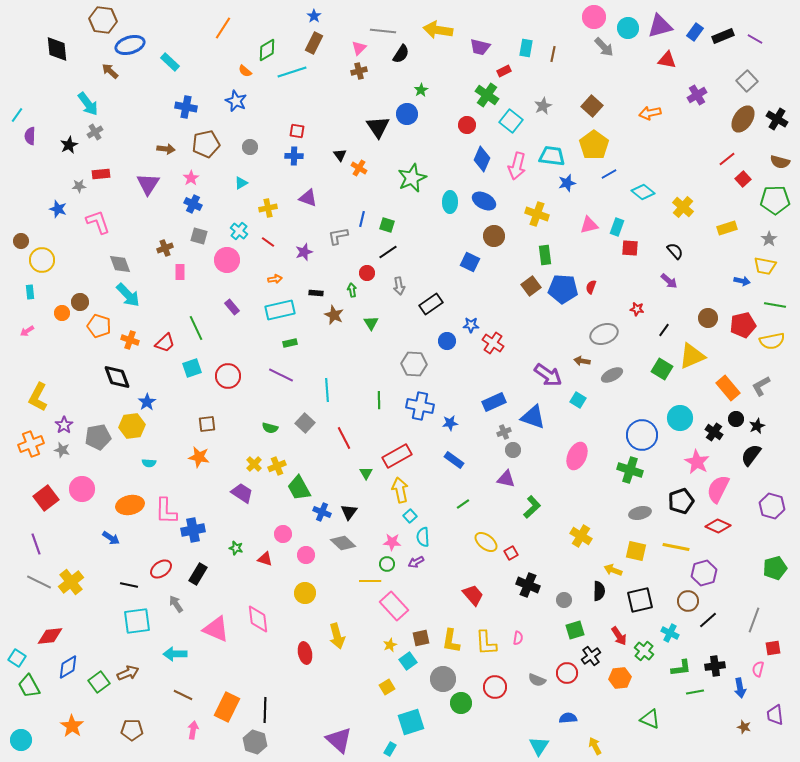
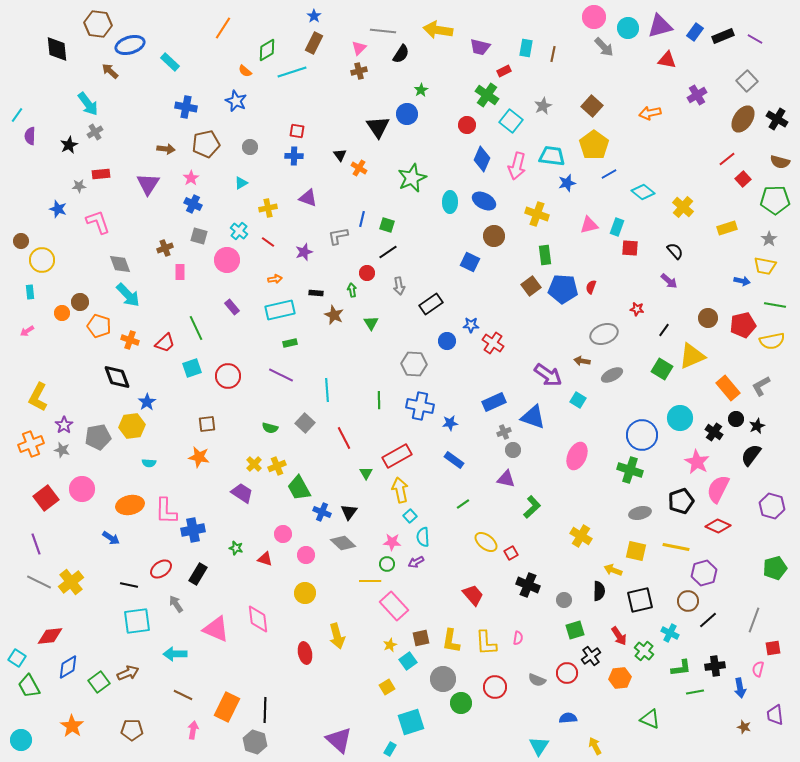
brown hexagon at (103, 20): moved 5 px left, 4 px down
